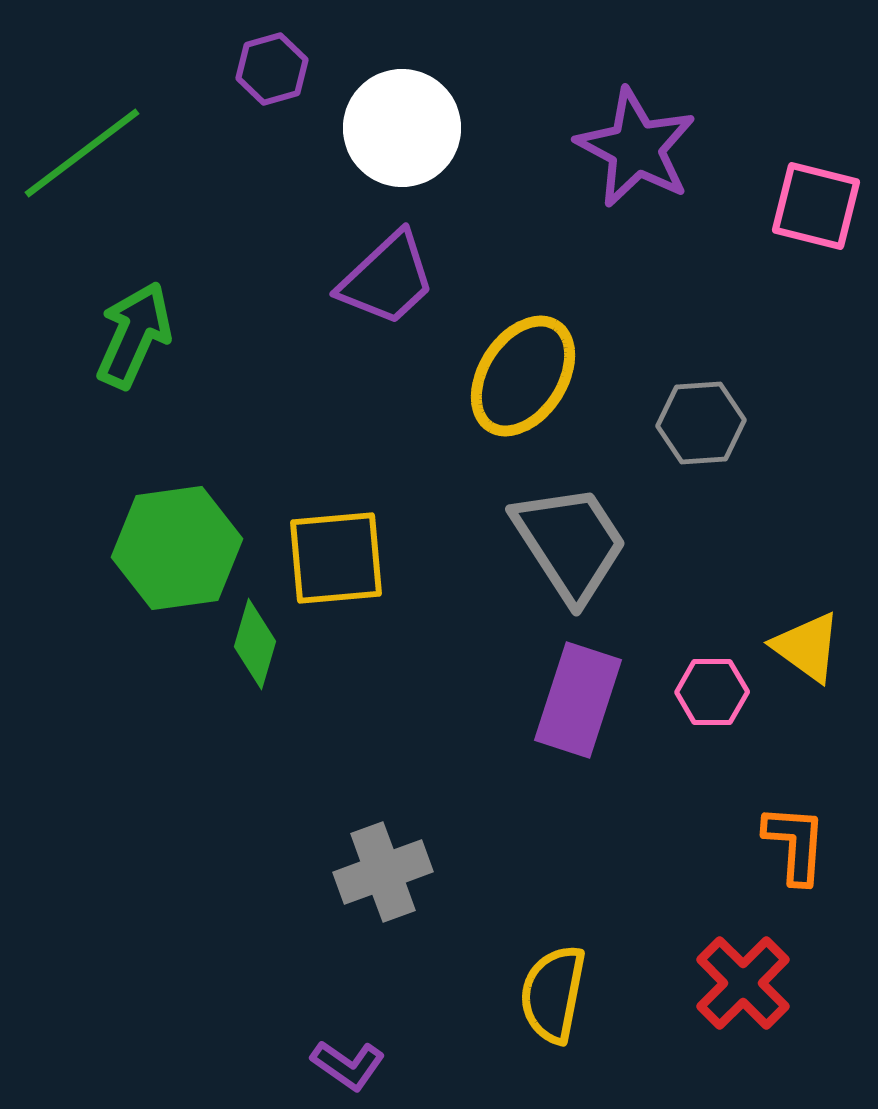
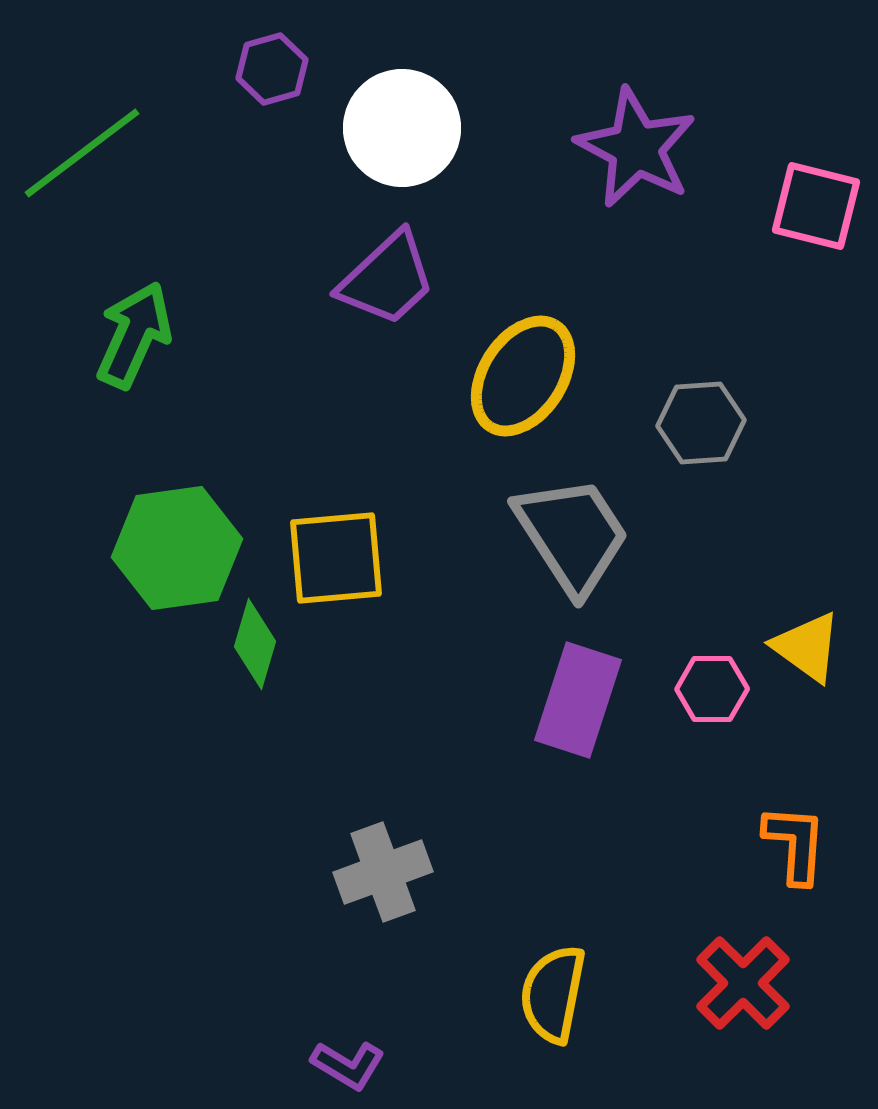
gray trapezoid: moved 2 px right, 8 px up
pink hexagon: moved 3 px up
purple L-shape: rotated 4 degrees counterclockwise
